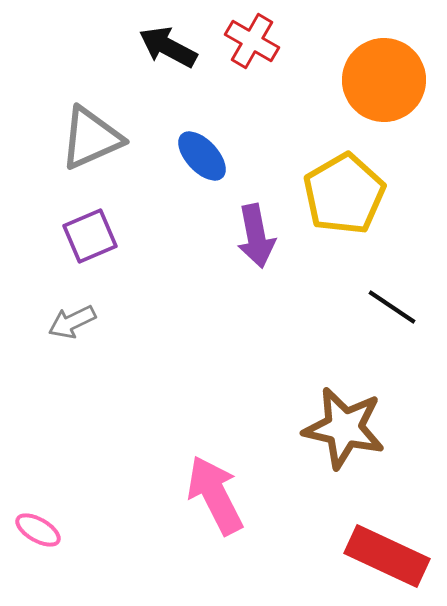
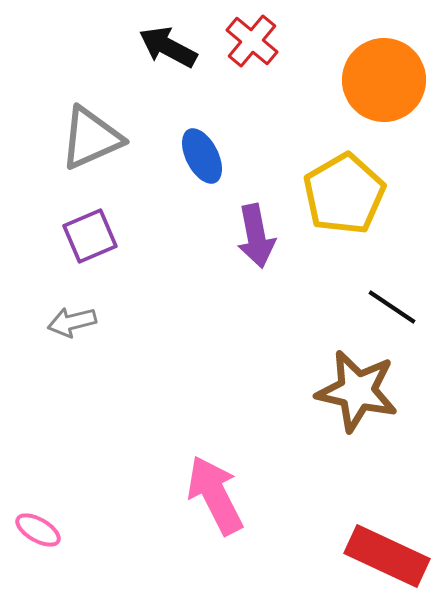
red cross: rotated 10 degrees clockwise
blue ellipse: rotated 16 degrees clockwise
gray arrow: rotated 12 degrees clockwise
brown star: moved 13 px right, 37 px up
